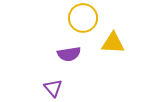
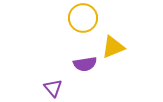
yellow triangle: moved 4 px down; rotated 25 degrees counterclockwise
purple semicircle: moved 16 px right, 10 px down
